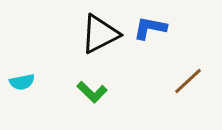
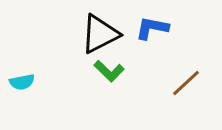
blue L-shape: moved 2 px right
brown line: moved 2 px left, 2 px down
green L-shape: moved 17 px right, 21 px up
